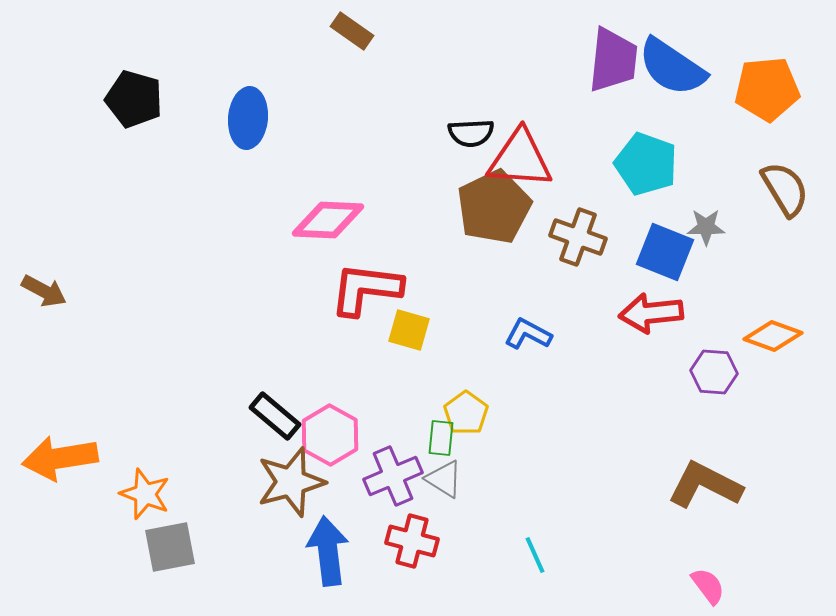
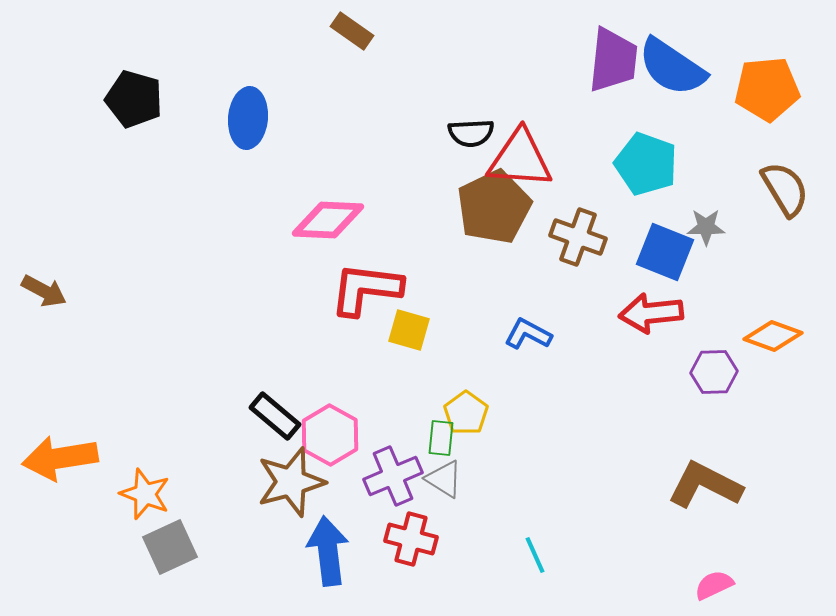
purple hexagon: rotated 6 degrees counterclockwise
red cross: moved 1 px left, 2 px up
gray square: rotated 14 degrees counterclockwise
pink semicircle: moved 6 px right, 1 px up; rotated 78 degrees counterclockwise
